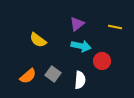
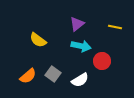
white semicircle: rotated 54 degrees clockwise
